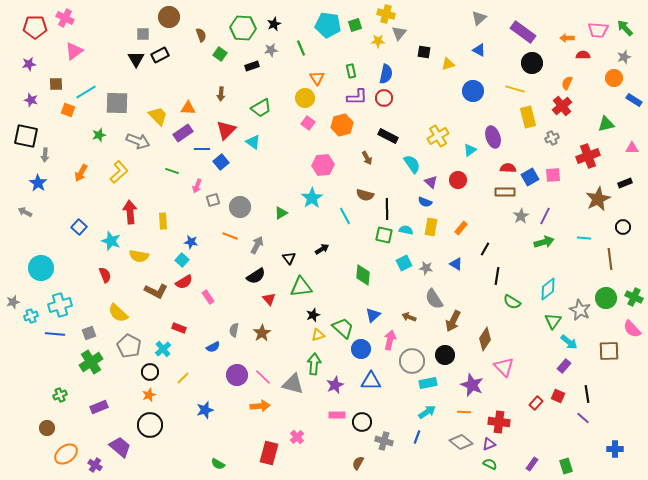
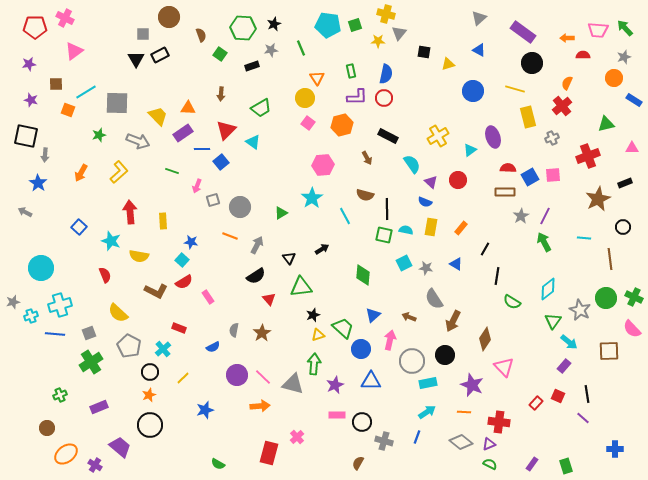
green arrow at (544, 242): rotated 102 degrees counterclockwise
